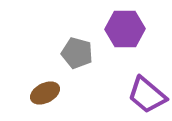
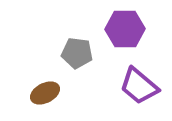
gray pentagon: rotated 8 degrees counterclockwise
purple trapezoid: moved 8 px left, 9 px up
